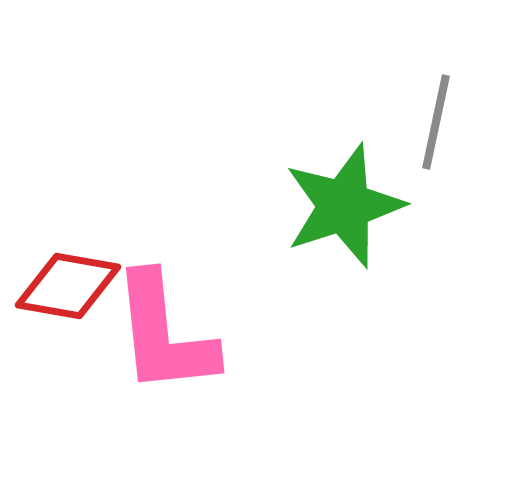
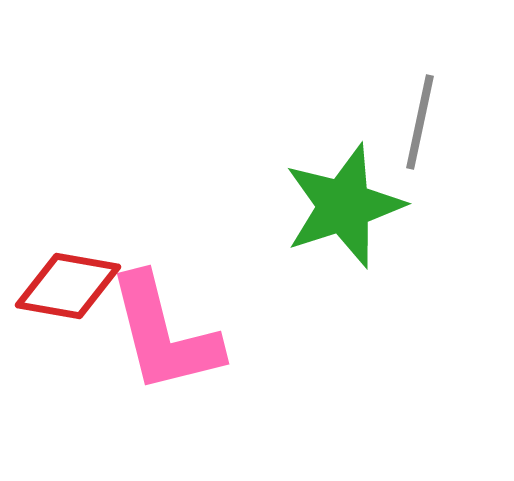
gray line: moved 16 px left
pink L-shape: rotated 8 degrees counterclockwise
